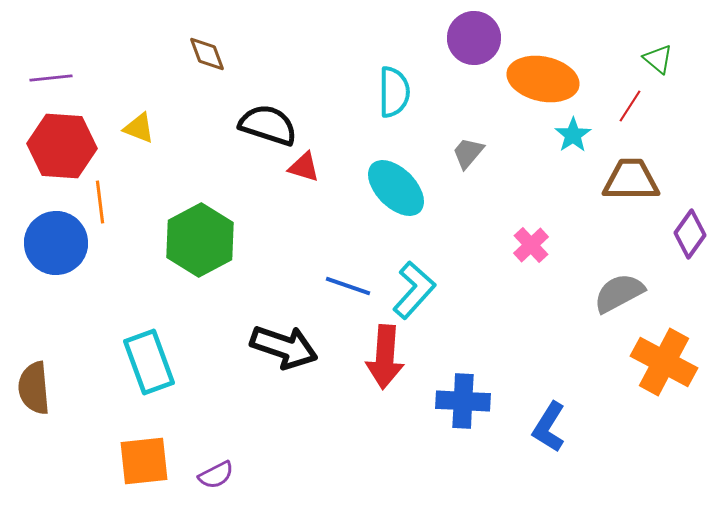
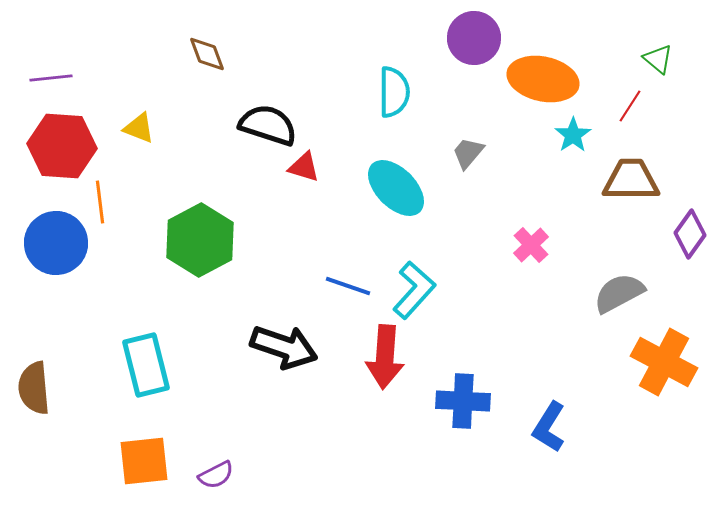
cyan rectangle: moved 3 px left, 3 px down; rotated 6 degrees clockwise
